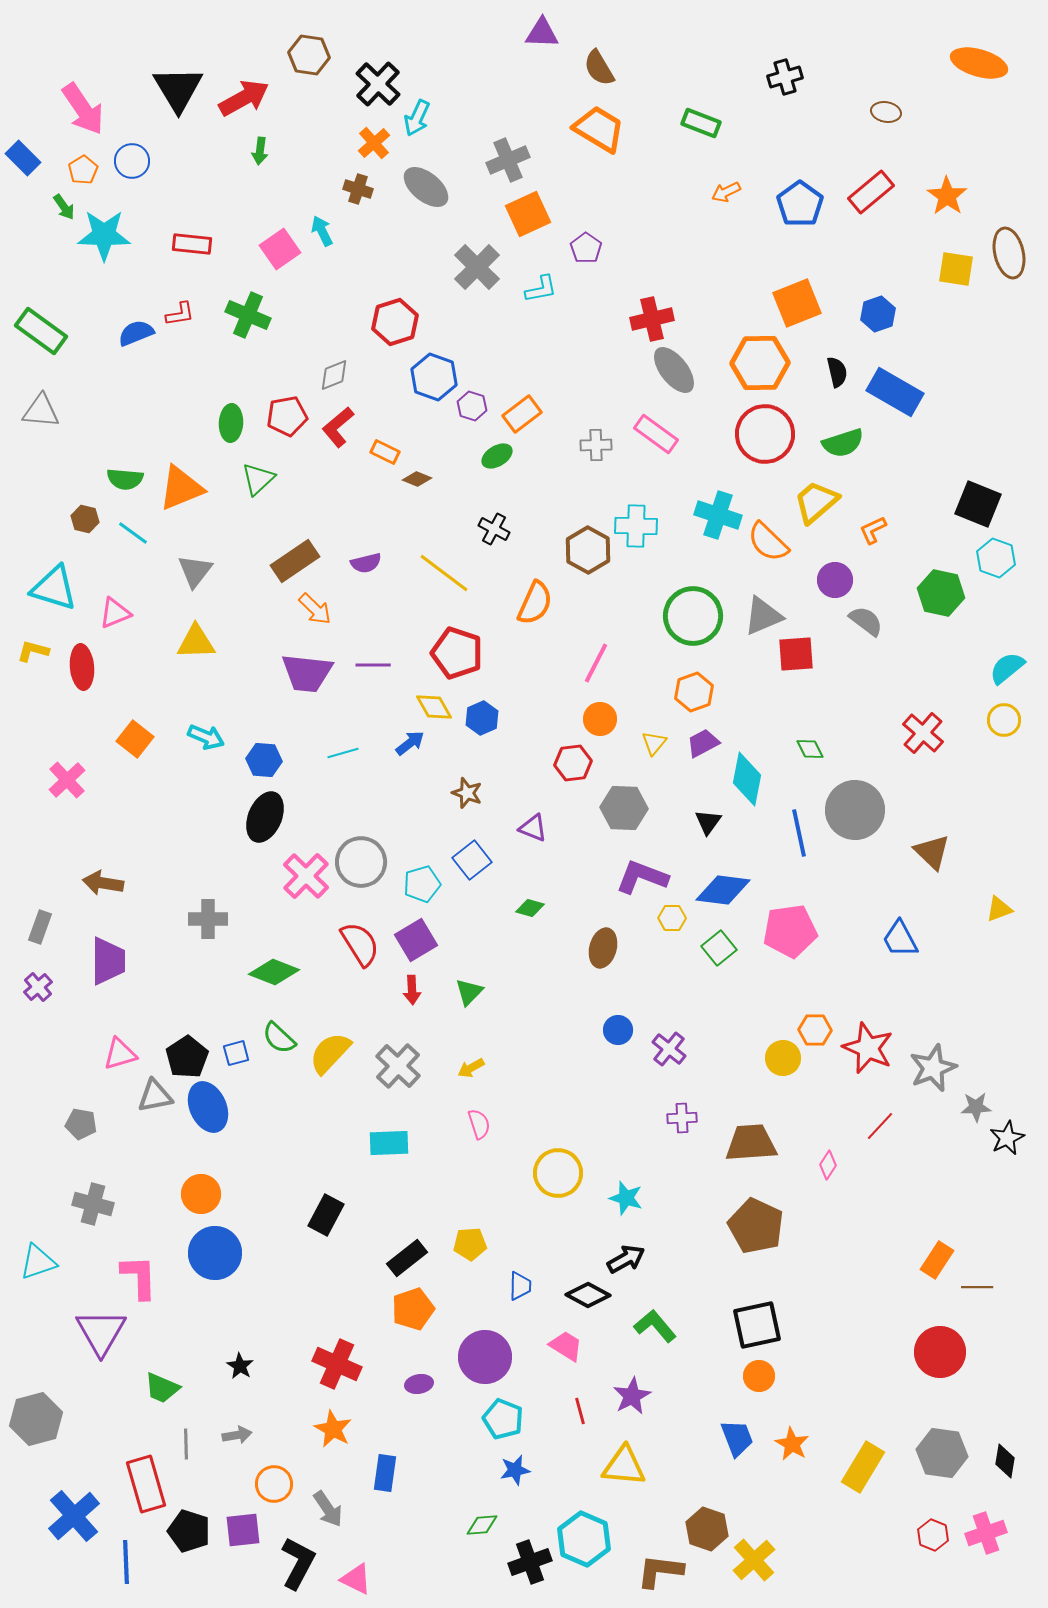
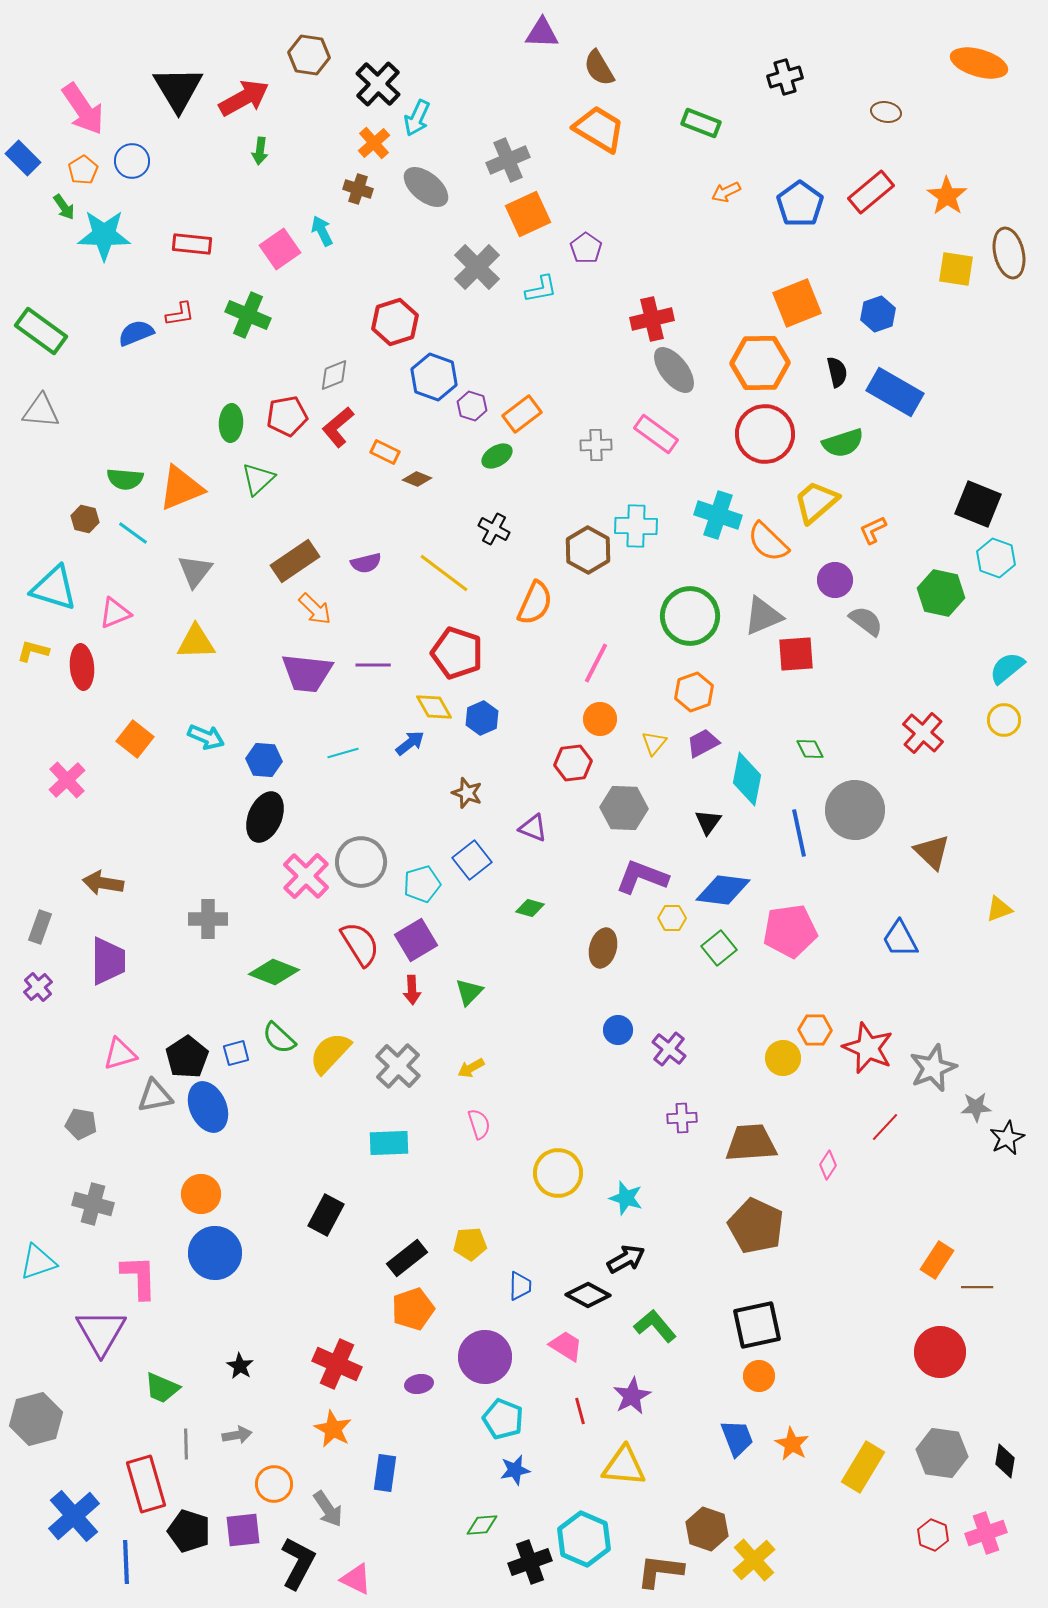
green circle at (693, 616): moved 3 px left
red line at (880, 1126): moved 5 px right, 1 px down
